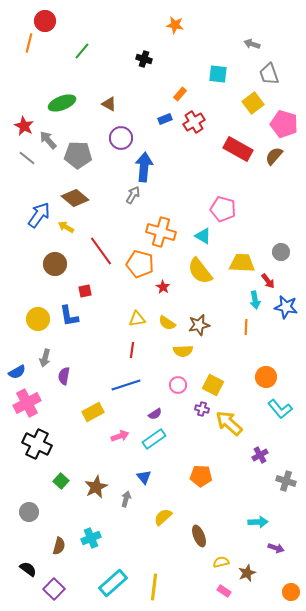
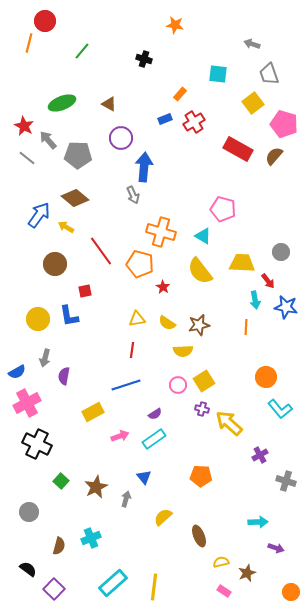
gray arrow at (133, 195): rotated 126 degrees clockwise
yellow square at (213, 385): moved 9 px left, 4 px up; rotated 30 degrees clockwise
